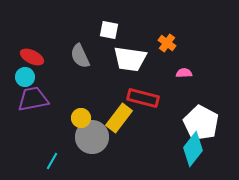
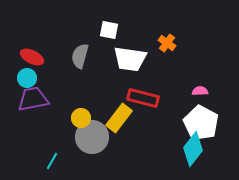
gray semicircle: rotated 40 degrees clockwise
pink semicircle: moved 16 px right, 18 px down
cyan circle: moved 2 px right, 1 px down
